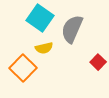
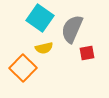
red square: moved 11 px left, 9 px up; rotated 35 degrees clockwise
